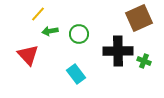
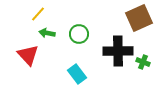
green arrow: moved 3 px left, 2 px down; rotated 21 degrees clockwise
green cross: moved 1 px left, 1 px down
cyan rectangle: moved 1 px right
